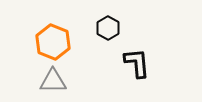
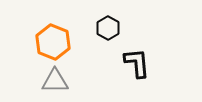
gray triangle: moved 2 px right
